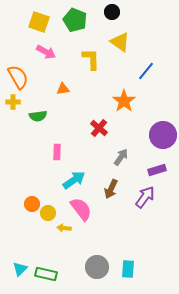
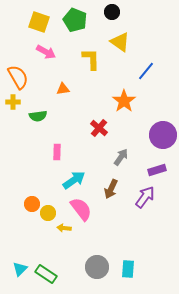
green rectangle: rotated 20 degrees clockwise
